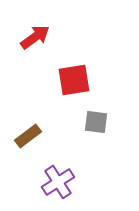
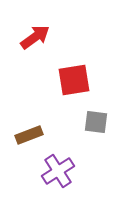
brown rectangle: moved 1 px right, 1 px up; rotated 16 degrees clockwise
purple cross: moved 11 px up
